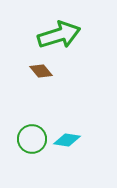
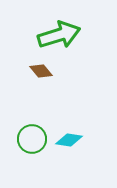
cyan diamond: moved 2 px right
